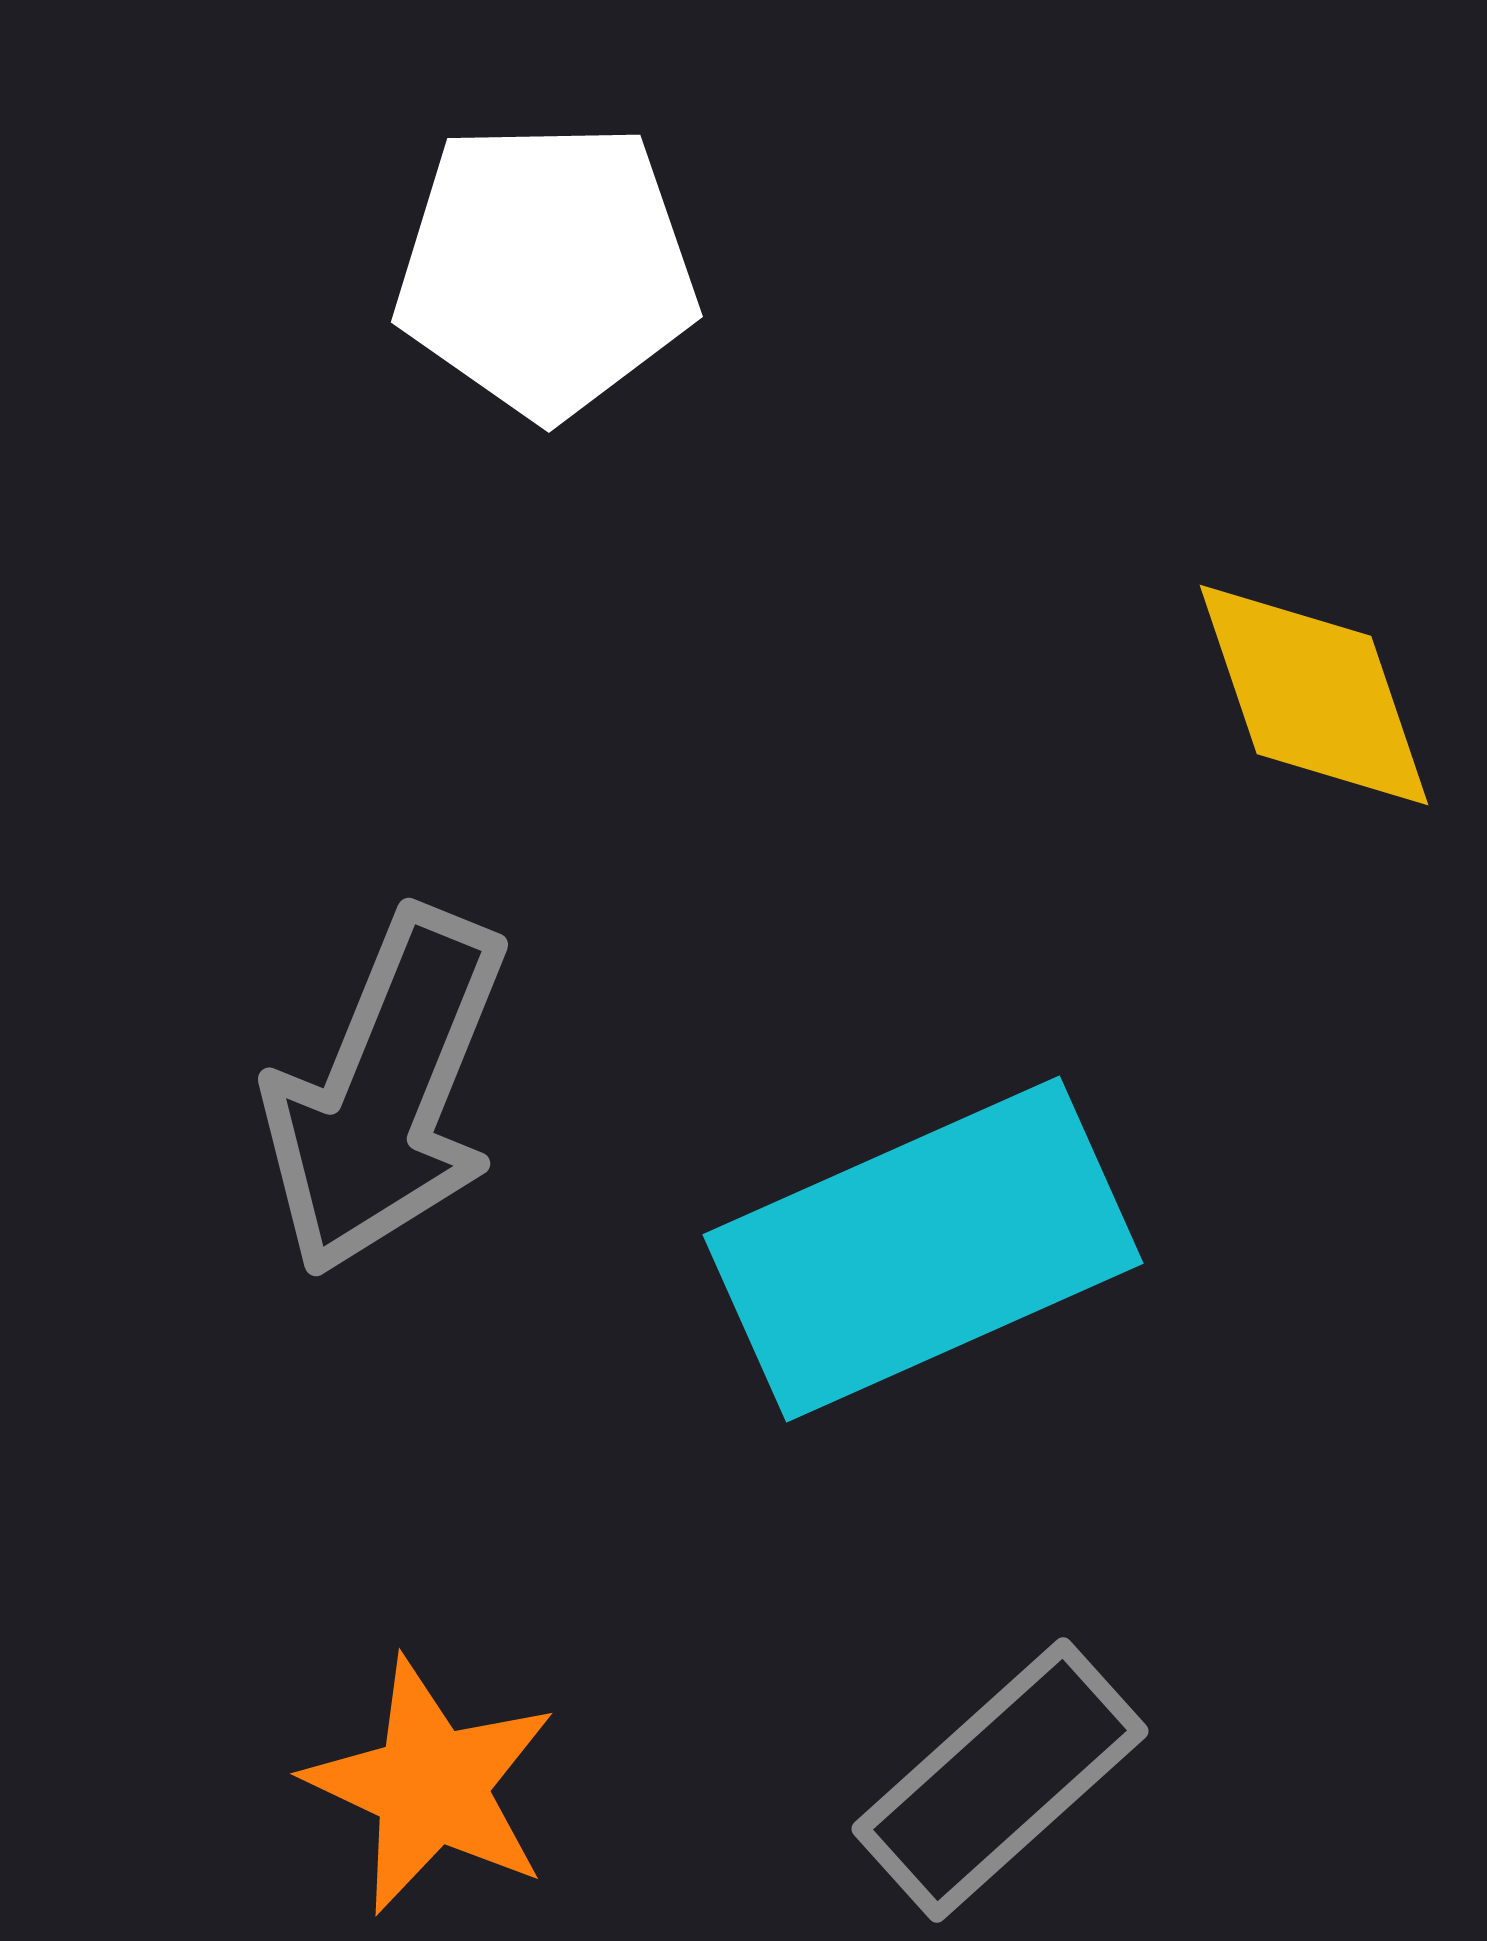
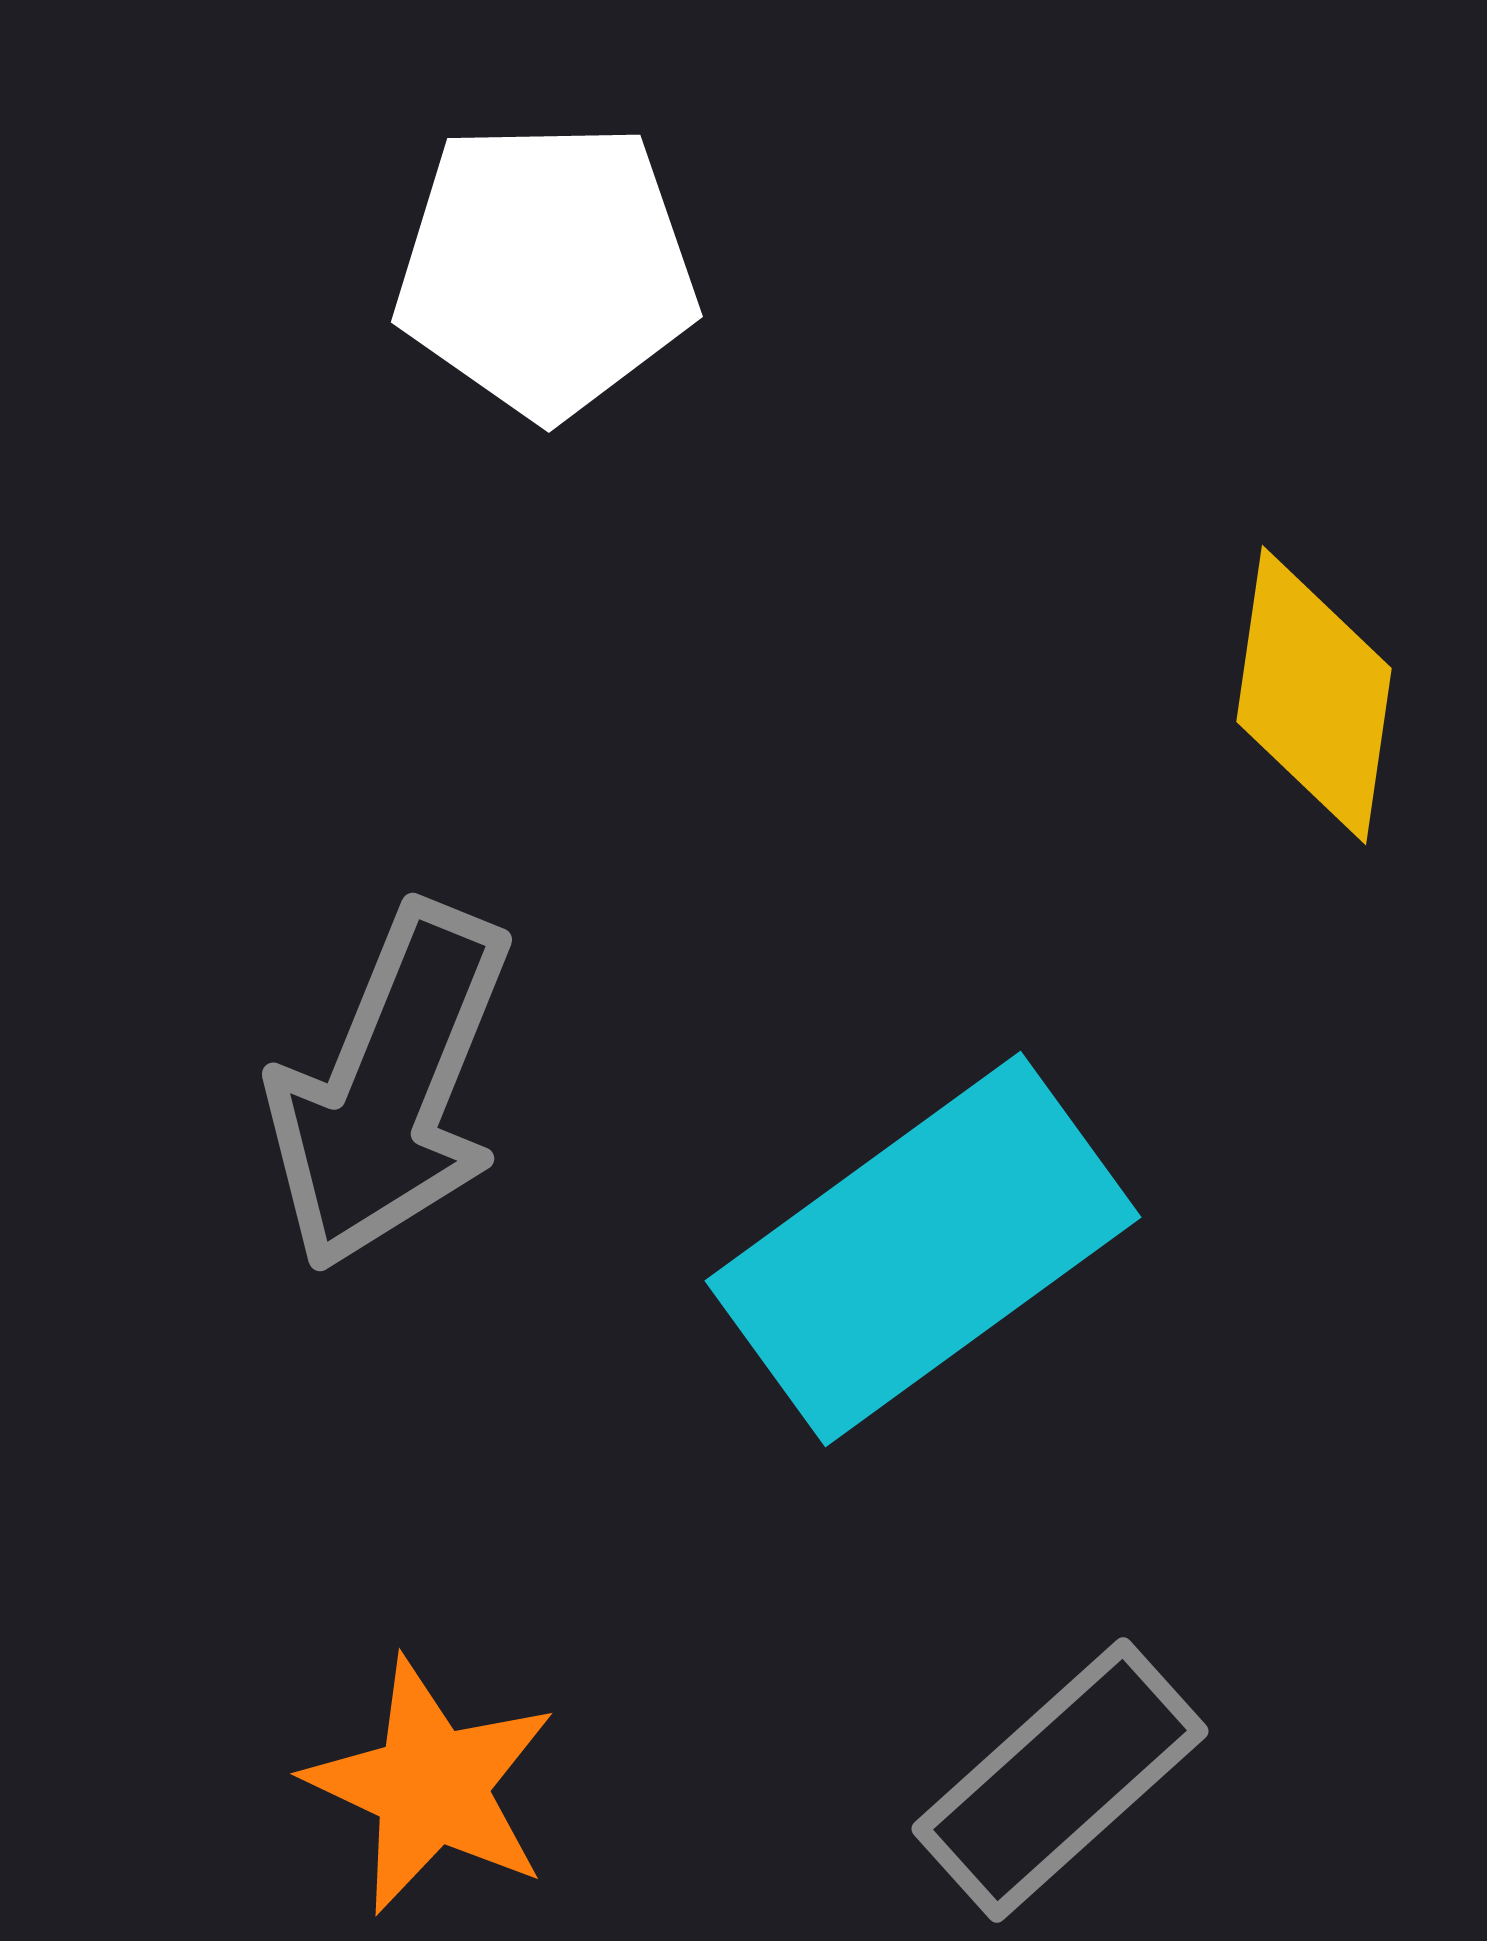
yellow diamond: rotated 27 degrees clockwise
gray arrow: moved 4 px right, 5 px up
cyan rectangle: rotated 12 degrees counterclockwise
gray rectangle: moved 60 px right
